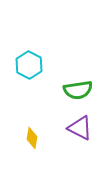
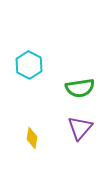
green semicircle: moved 2 px right, 2 px up
purple triangle: rotated 44 degrees clockwise
